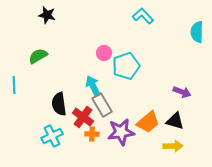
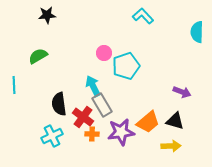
black star: rotated 18 degrees counterclockwise
yellow arrow: moved 2 px left
